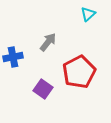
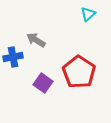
gray arrow: moved 12 px left, 2 px up; rotated 96 degrees counterclockwise
red pentagon: rotated 12 degrees counterclockwise
purple square: moved 6 px up
